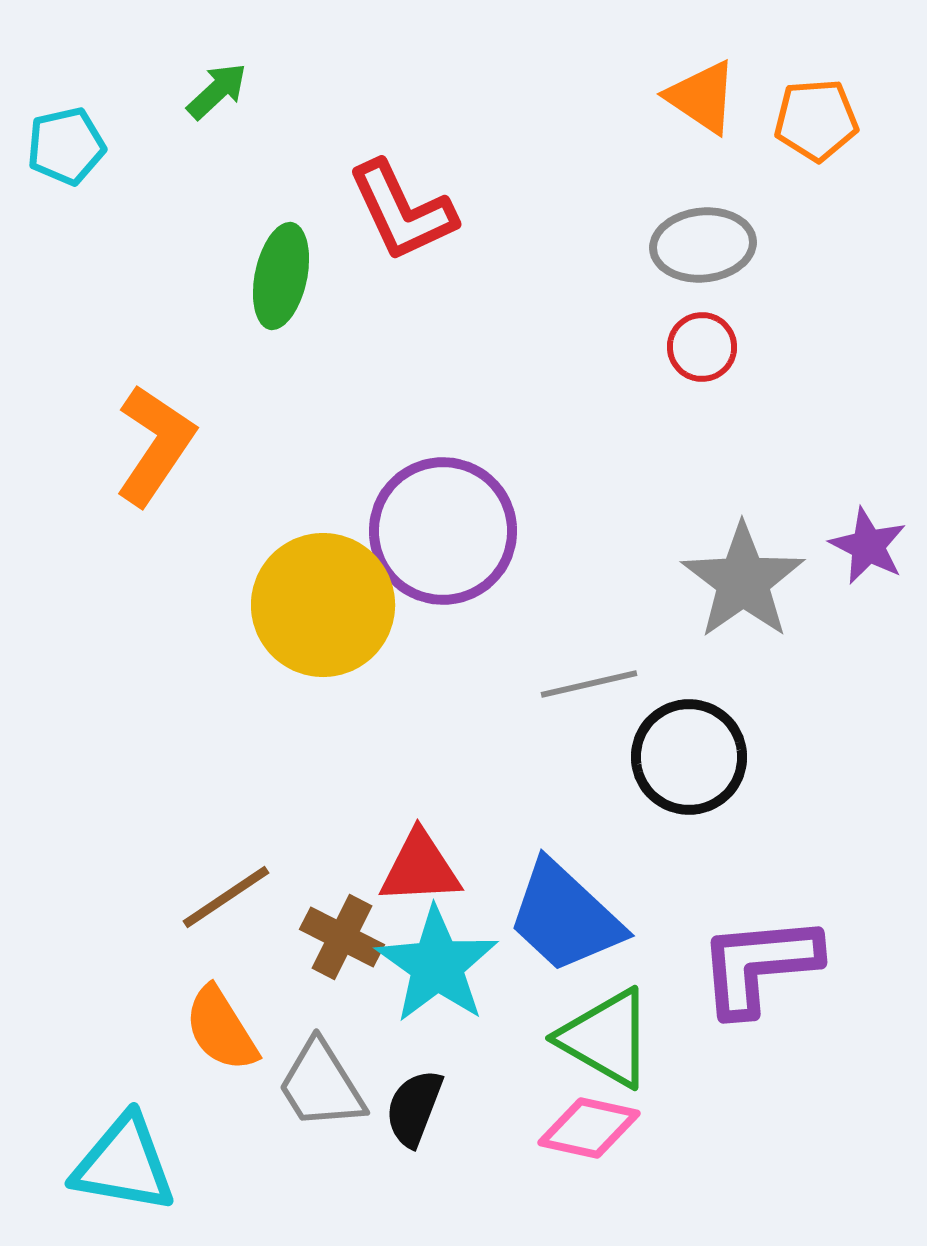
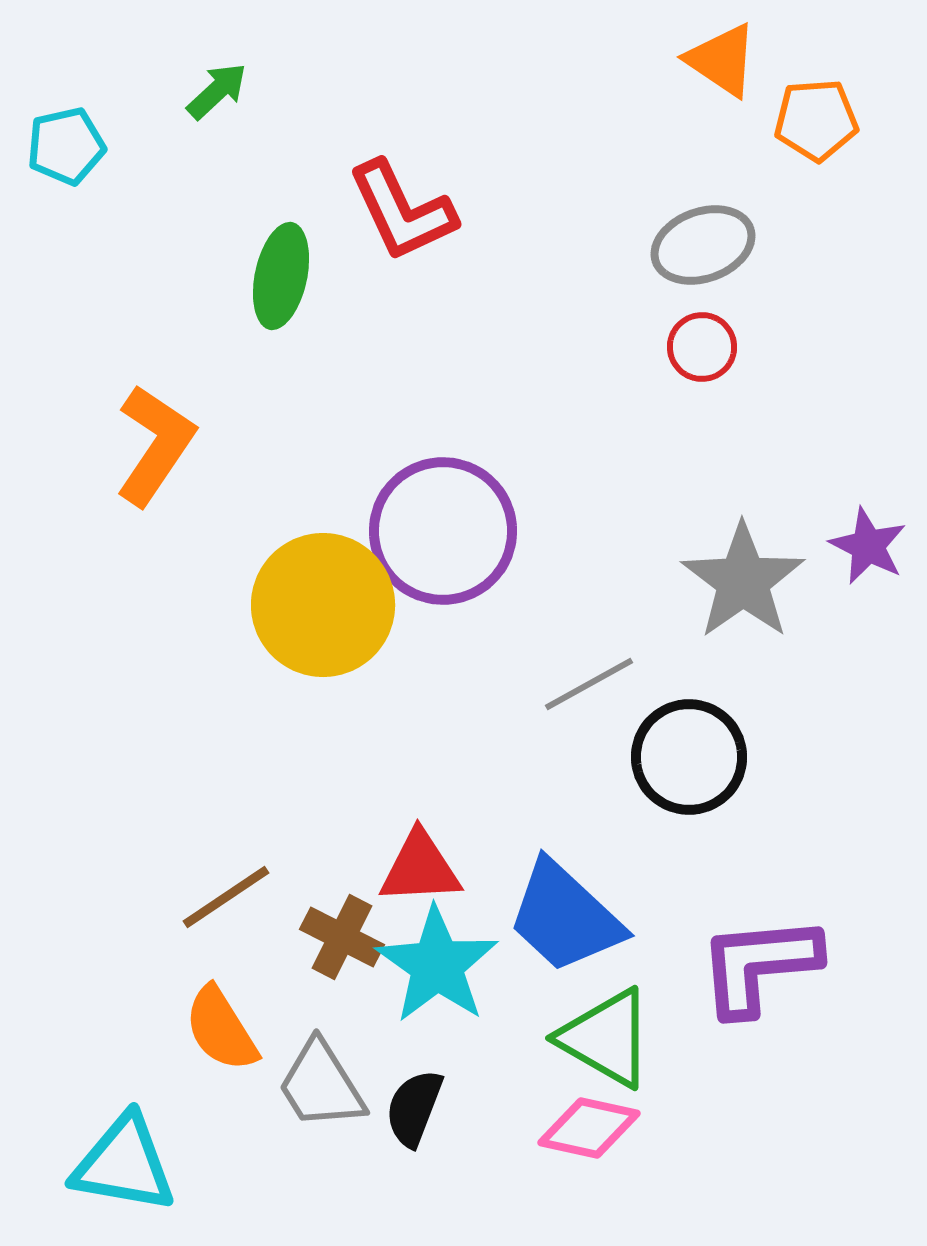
orange triangle: moved 20 px right, 37 px up
gray ellipse: rotated 14 degrees counterclockwise
gray line: rotated 16 degrees counterclockwise
